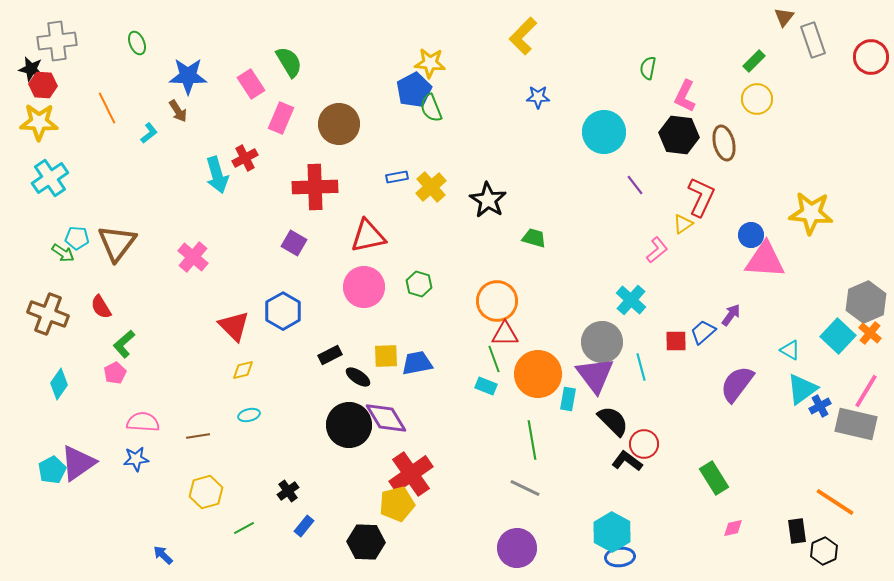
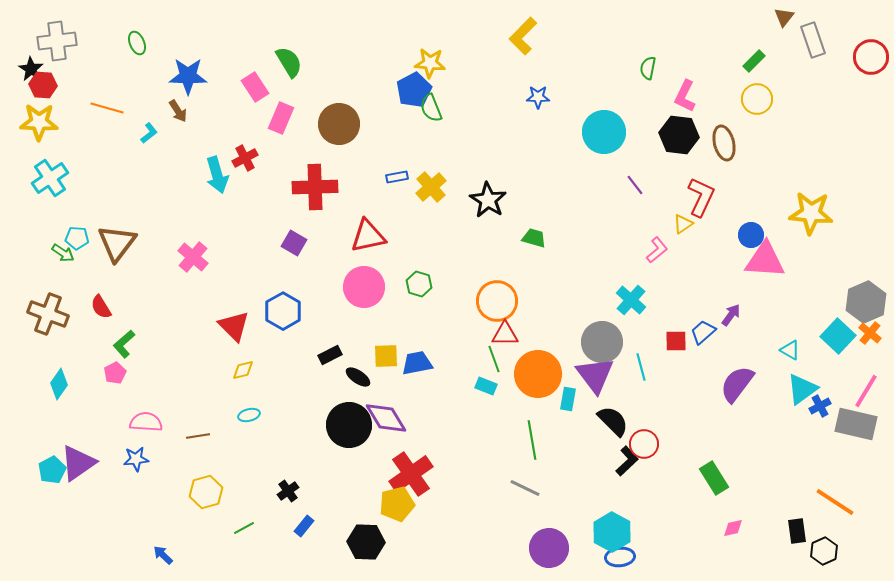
black star at (31, 69): rotated 20 degrees clockwise
pink rectangle at (251, 84): moved 4 px right, 3 px down
orange line at (107, 108): rotated 48 degrees counterclockwise
pink semicircle at (143, 422): moved 3 px right
black L-shape at (627, 461): rotated 100 degrees clockwise
purple circle at (517, 548): moved 32 px right
